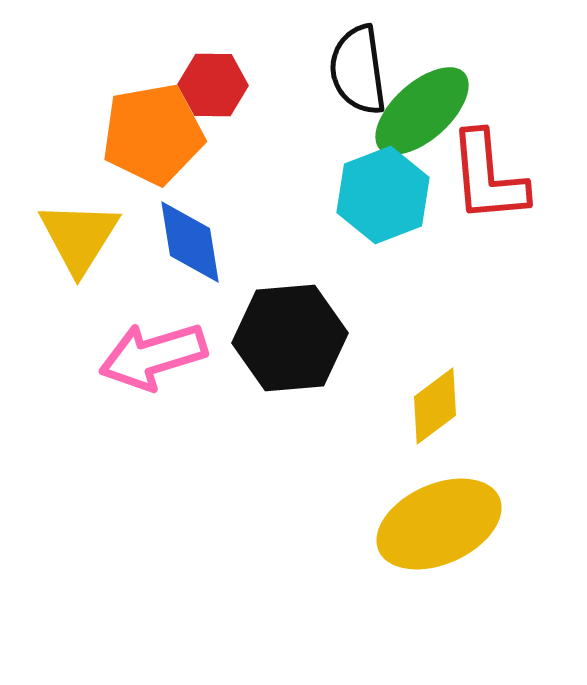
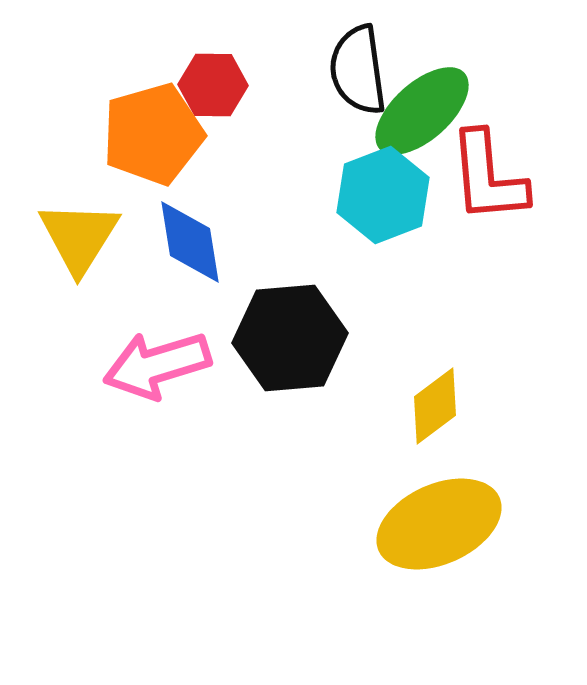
orange pentagon: rotated 6 degrees counterclockwise
pink arrow: moved 4 px right, 9 px down
